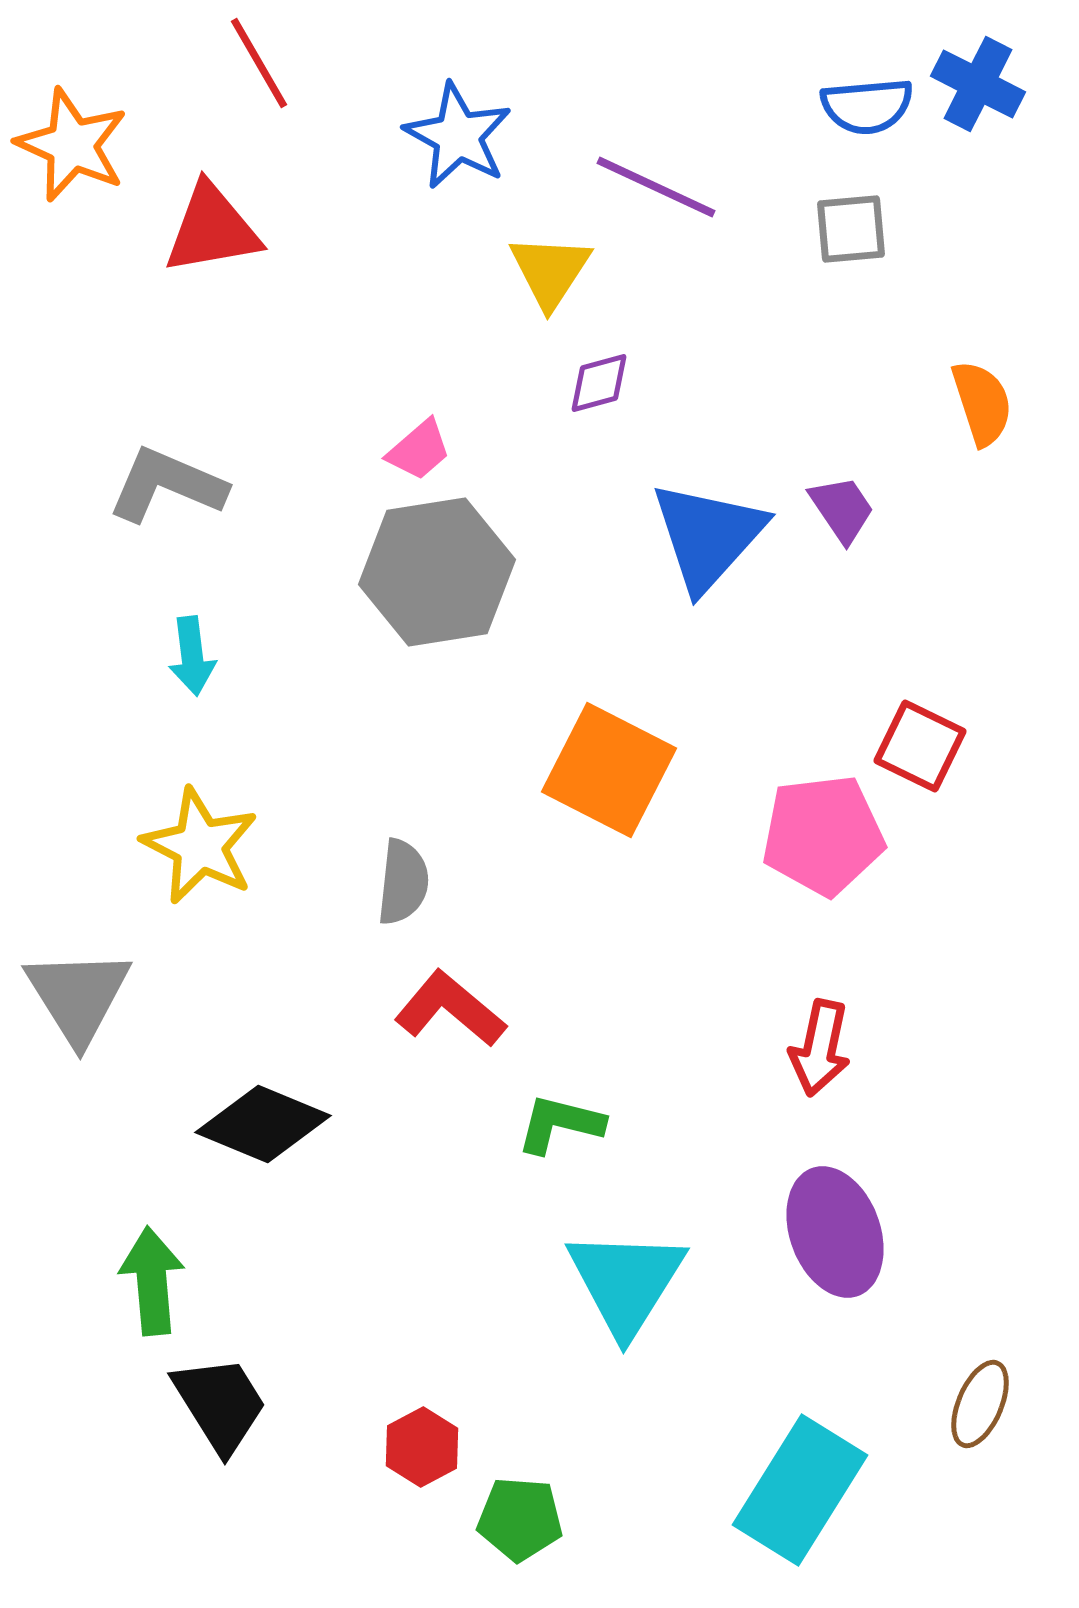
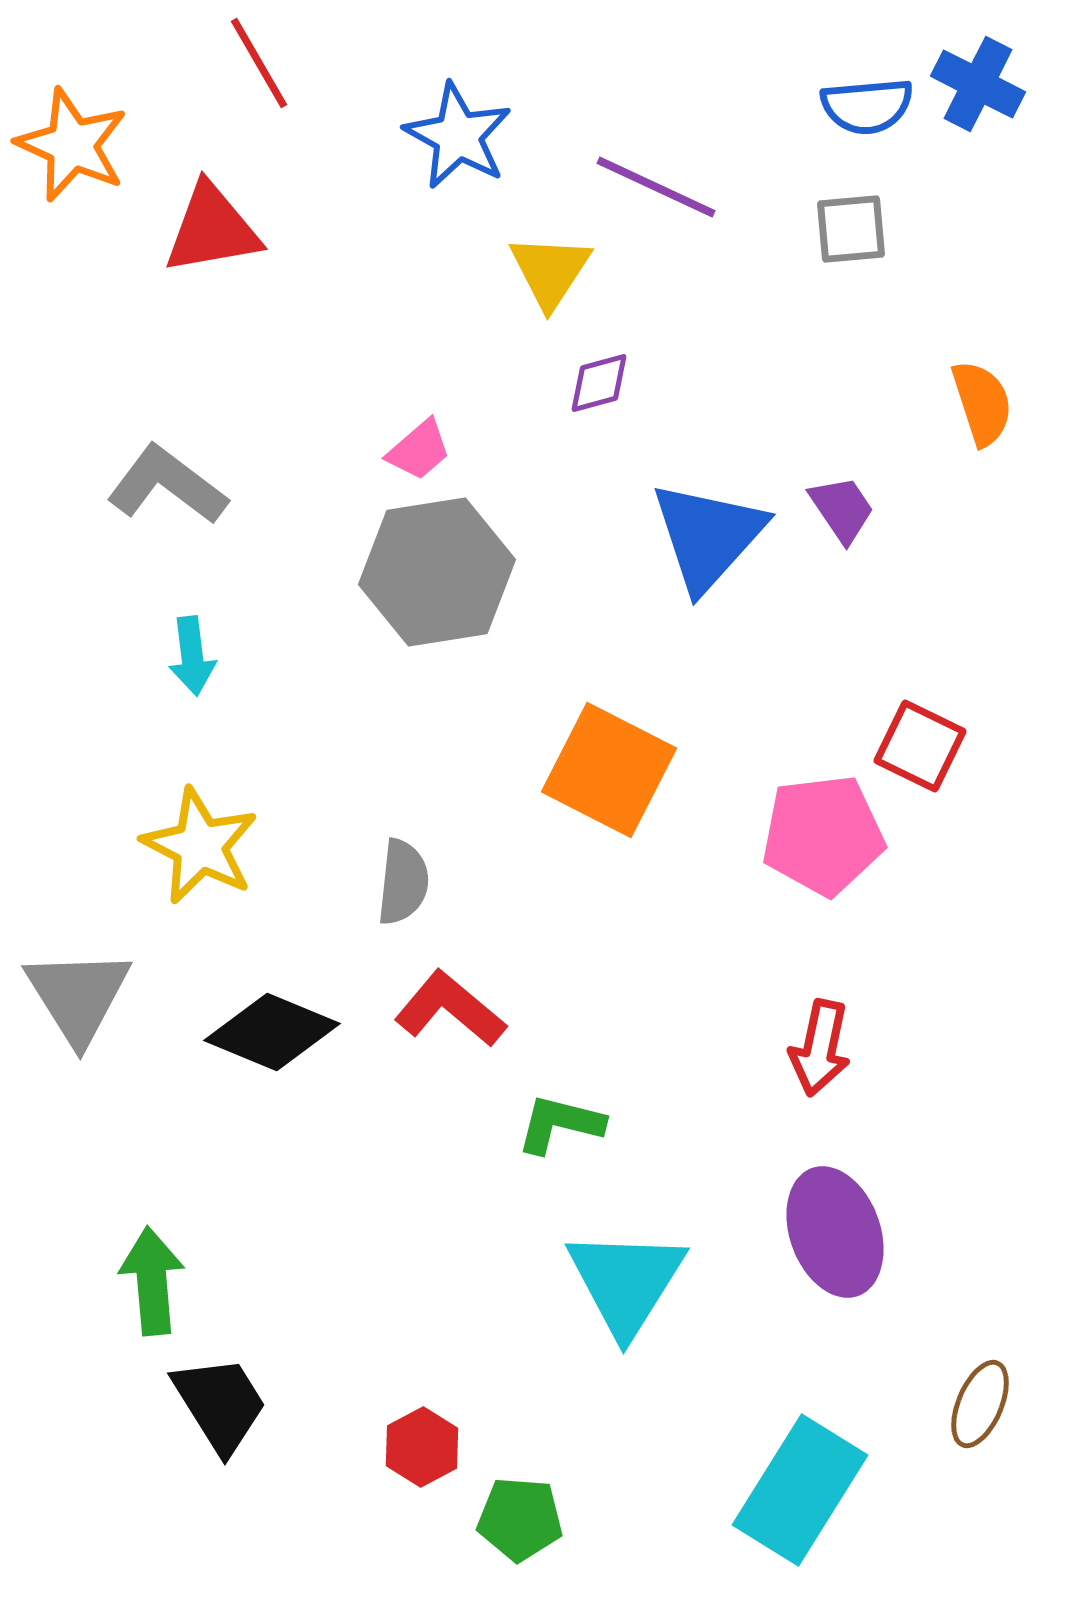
gray L-shape: rotated 14 degrees clockwise
black diamond: moved 9 px right, 92 px up
